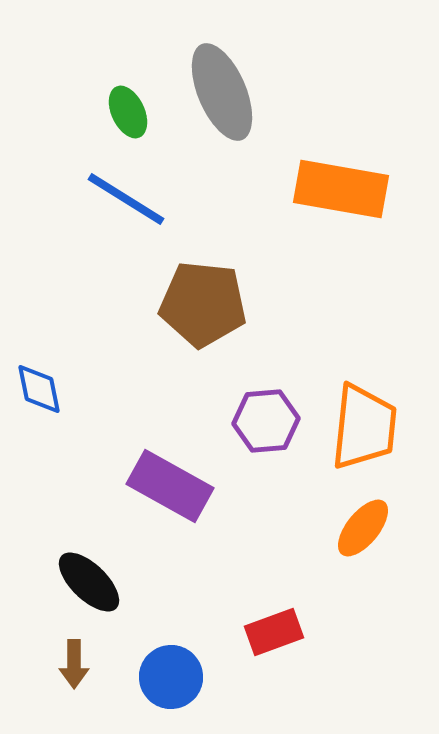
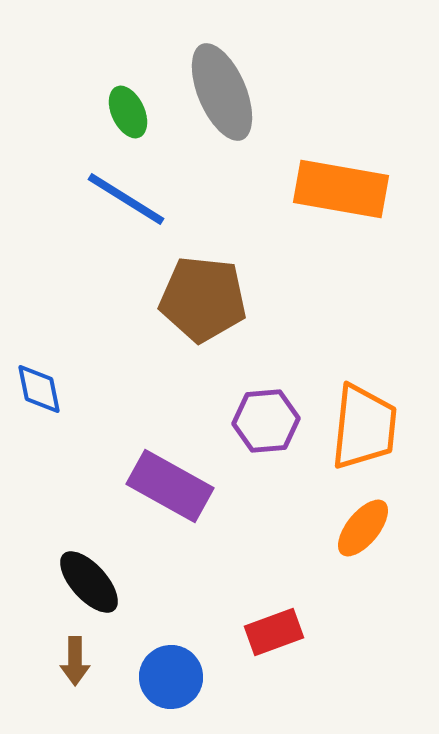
brown pentagon: moved 5 px up
black ellipse: rotated 4 degrees clockwise
brown arrow: moved 1 px right, 3 px up
